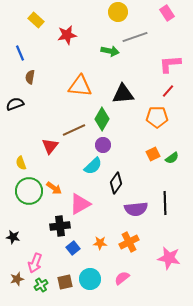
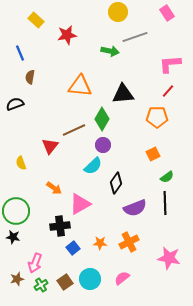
green semicircle: moved 5 px left, 19 px down
green circle: moved 13 px left, 20 px down
purple semicircle: moved 1 px left, 1 px up; rotated 15 degrees counterclockwise
brown square: rotated 21 degrees counterclockwise
